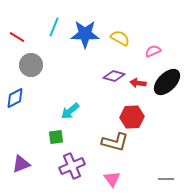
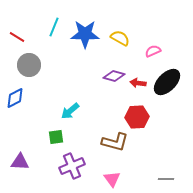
gray circle: moved 2 px left
red hexagon: moved 5 px right
purple triangle: moved 1 px left, 2 px up; rotated 24 degrees clockwise
